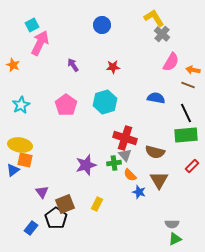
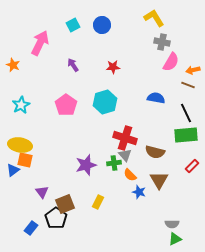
cyan square: moved 41 px right
gray cross: moved 8 px down; rotated 28 degrees counterclockwise
orange arrow: rotated 24 degrees counterclockwise
yellow rectangle: moved 1 px right, 2 px up
